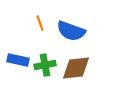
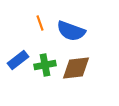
blue rectangle: rotated 50 degrees counterclockwise
